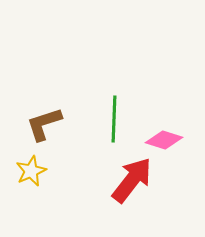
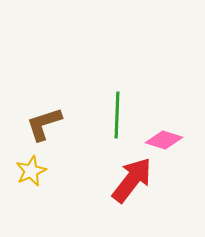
green line: moved 3 px right, 4 px up
